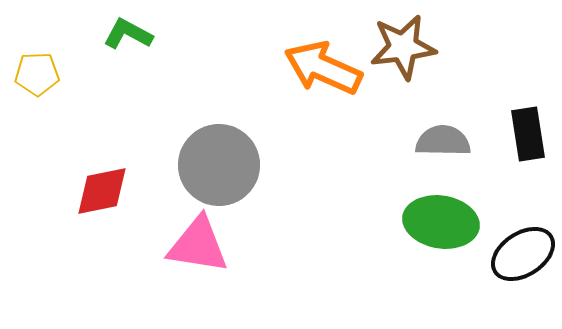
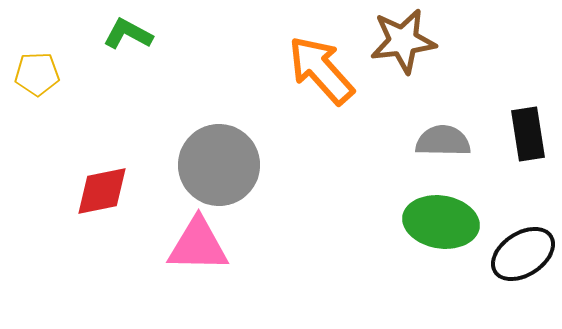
brown star: moved 6 px up
orange arrow: moved 2 px left, 2 px down; rotated 24 degrees clockwise
pink triangle: rotated 8 degrees counterclockwise
